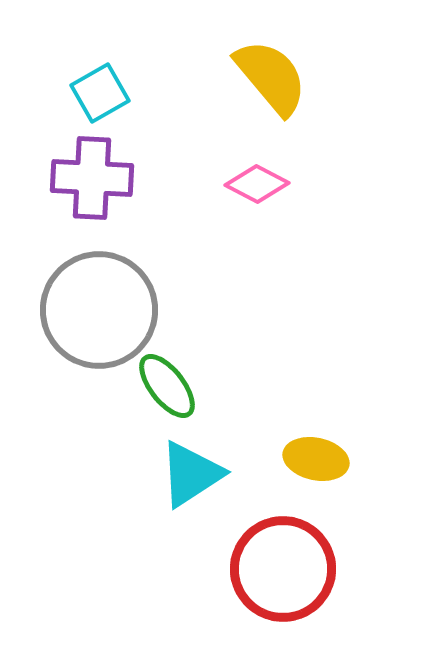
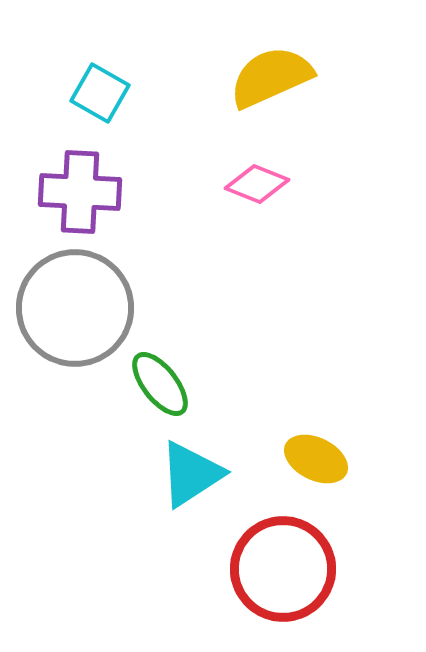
yellow semicircle: rotated 74 degrees counterclockwise
cyan square: rotated 30 degrees counterclockwise
purple cross: moved 12 px left, 14 px down
pink diamond: rotated 6 degrees counterclockwise
gray circle: moved 24 px left, 2 px up
green ellipse: moved 7 px left, 2 px up
yellow ellipse: rotated 14 degrees clockwise
